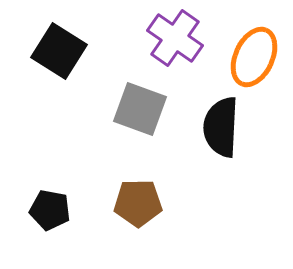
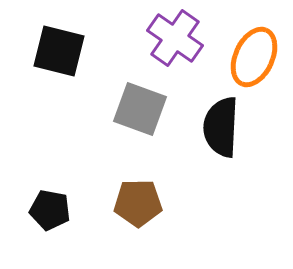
black square: rotated 18 degrees counterclockwise
